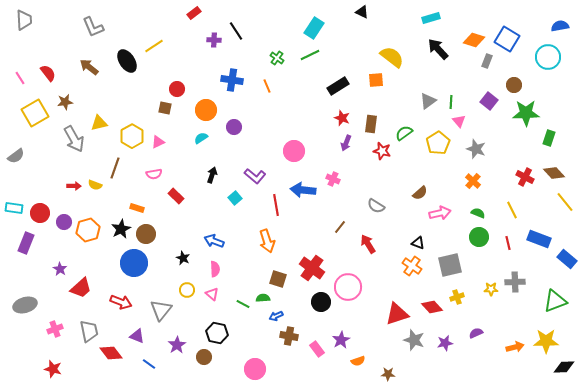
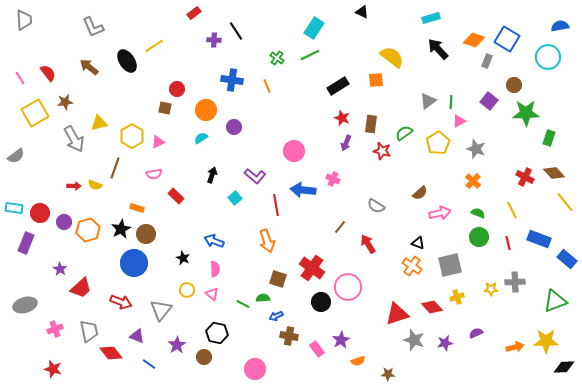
pink triangle at (459, 121): rotated 40 degrees clockwise
